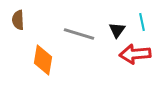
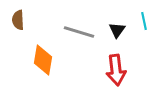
cyan line: moved 2 px right, 1 px up
gray line: moved 2 px up
red arrow: moved 19 px left, 16 px down; rotated 92 degrees counterclockwise
